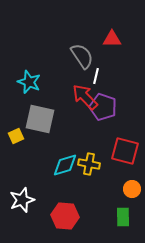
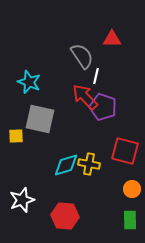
yellow square: rotated 21 degrees clockwise
cyan diamond: moved 1 px right
green rectangle: moved 7 px right, 3 px down
